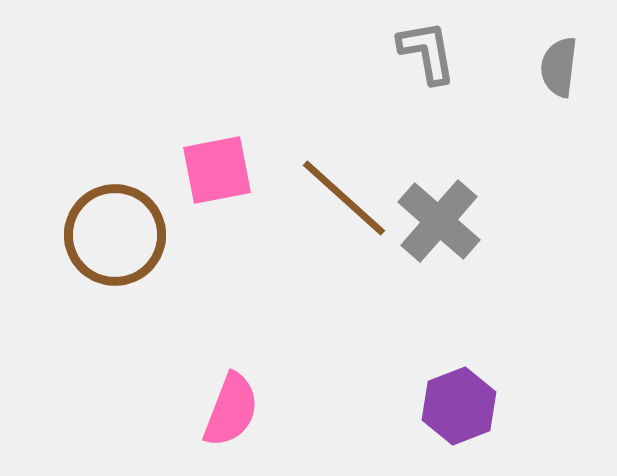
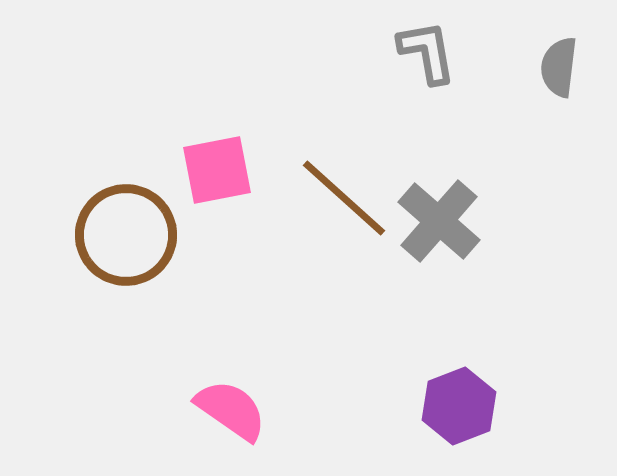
brown circle: moved 11 px right
pink semicircle: rotated 76 degrees counterclockwise
